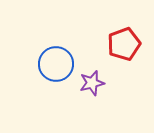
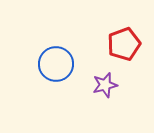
purple star: moved 13 px right, 2 px down
